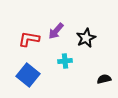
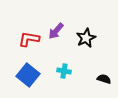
cyan cross: moved 1 px left, 10 px down; rotated 16 degrees clockwise
black semicircle: rotated 32 degrees clockwise
